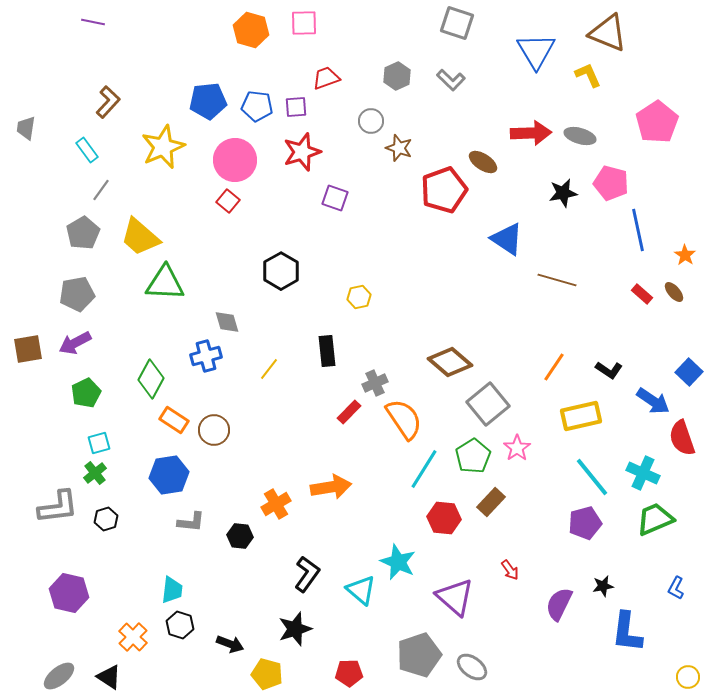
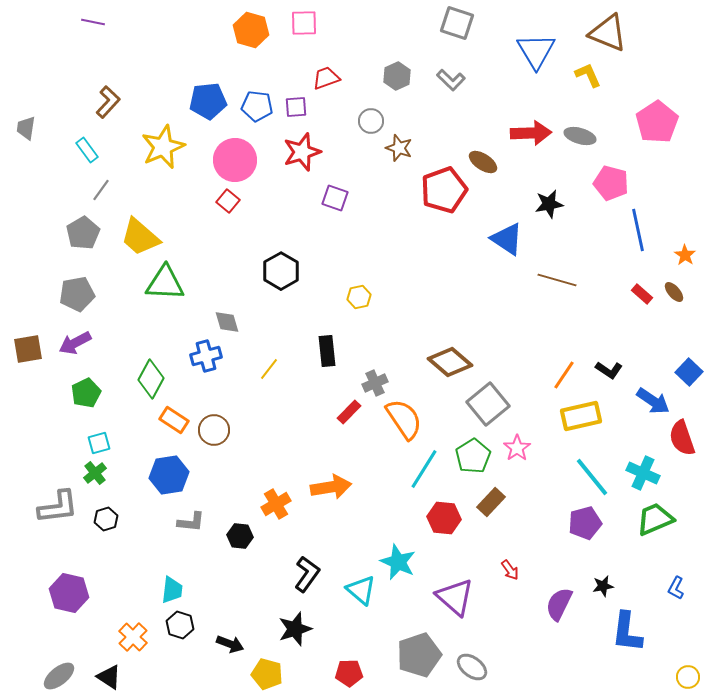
black star at (563, 193): moved 14 px left, 11 px down
orange line at (554, 367): moved 10 px right, 8 px down
